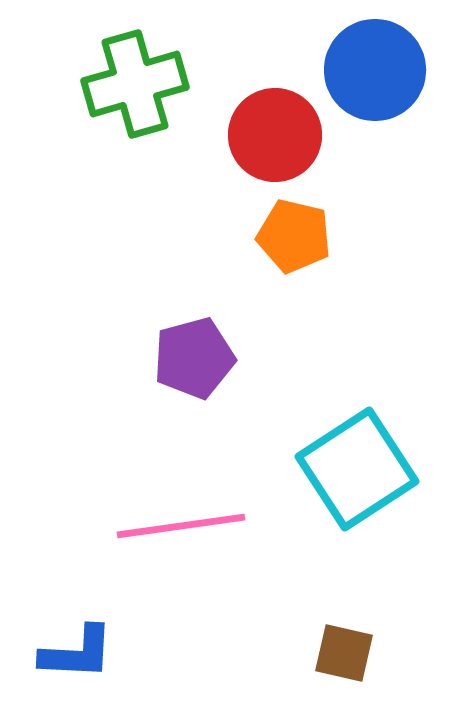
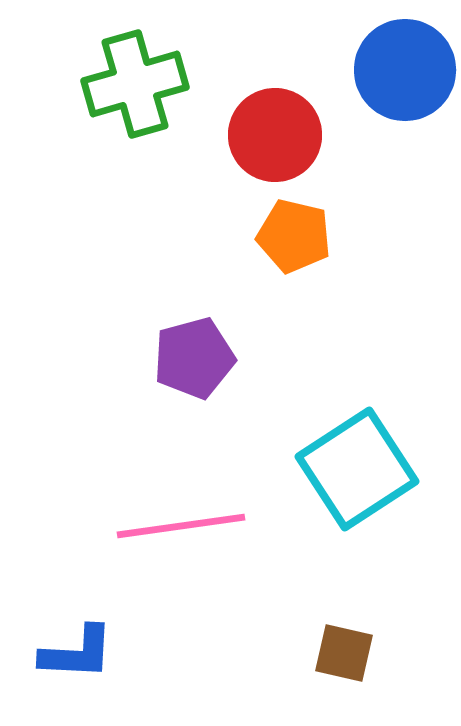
blue circle: moved 30 px right
